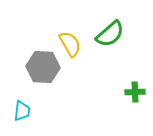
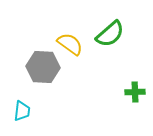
yellow semicircle: rotated 24 degrees counterclockwise
